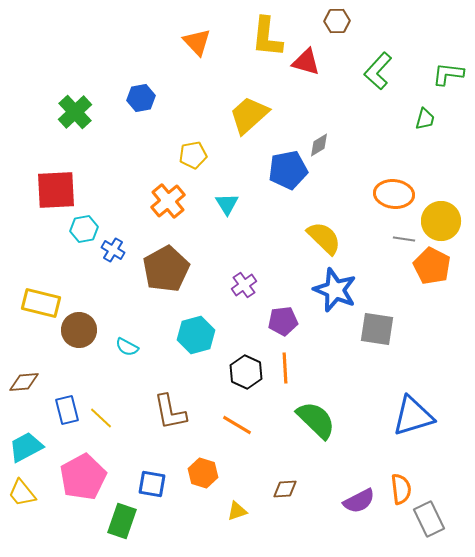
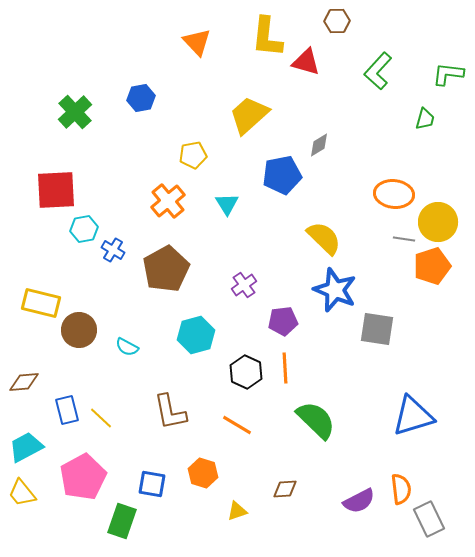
blue pentagon at (288, 170): moved 6 px left, 5 px down
yellow circle at (441, 221): moved 3 px left, 1 px down
orange pentagon at (432, 266): rotated 27 degrees clockwise
